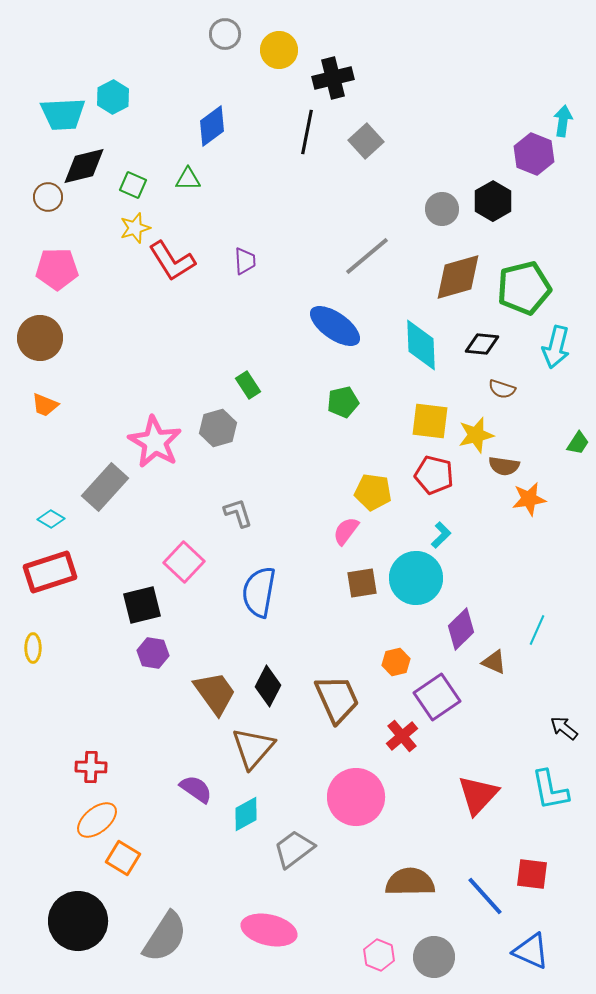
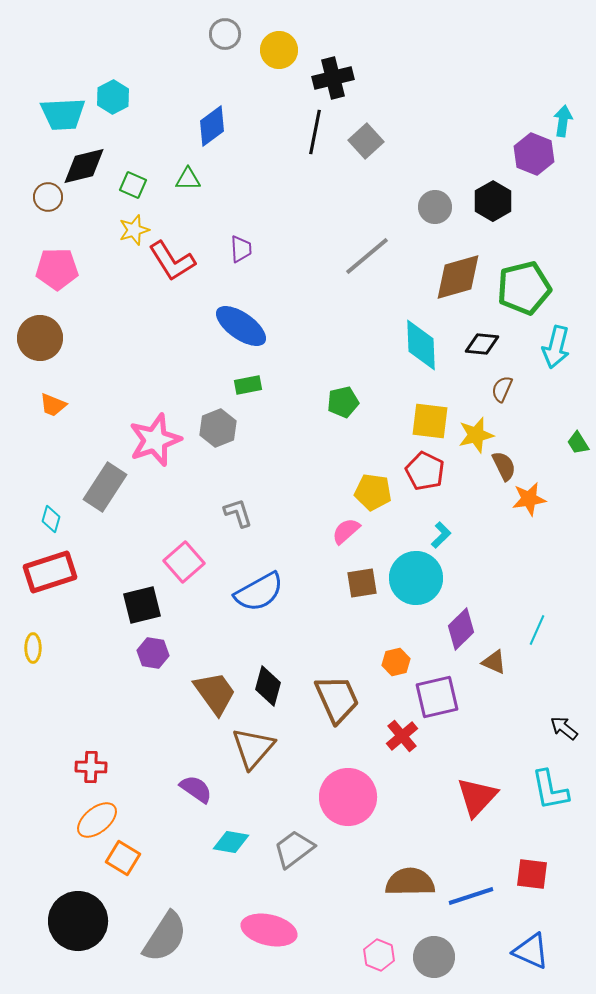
black line at (307, 132): moved 8 px right
gray circle at (442, 209): moved 7 px left, 2 px up
yellow star at (135, 228): moved 1 px left, 2 px down
purple trapezoid at (245, 261): moved 4 px left, 12 px up
blue ellipse at (335, 326): moved 94 px left
green rectangle at (248, 385): rotated 68 degrees counterclockwise
brown semicircle at (502, 389): rotated 96 degrees clockwise
orange trapezoid at (45, 405): moved 8 px right
gray hexagon at (218, 428): rotated 6 degrees counterclockwise
pink star at (155, 442): moved 2 px up; rotated 22 degrees clockwise
green trapezoid at (578, 443): rotated 115 degrees clockwise
brown semicircle at (504, 466): rotated 124 degrees counterclockwise
red pentagon at (434, 475): moved 9 px left, 4 px up; rotated 12 degrees clockwise
gray rectangle at (105, 487): rotated 9 degrees counterclockwise
cyan diamond at (51, 519): rotated 76 degrees clockwise
pink semicircle at (346, 531): rotated 12 degrees clockwise
pink square at (184, 562): rotated 6 degrees clockwise
blue semicircle at (259, 592): rotated 129 degrees counterclockwise
black diamond at (268, 686): rotated 12 degrees counterclockwise
purple square at (437, 697): rotated 21 degrees clockwise
red triangle at (478, 795): moved 1 px left, 2 px down
pink circle at (356, 797): moved 8 px left
cyan diamond at (246, 814): moved 15 px left, 28 px down; rotated 39 degrees clockwise
blue line at (485, 896): moved 14 px left; rotated 66 degrees counterclockwise
